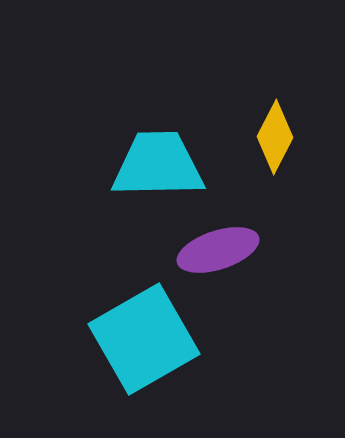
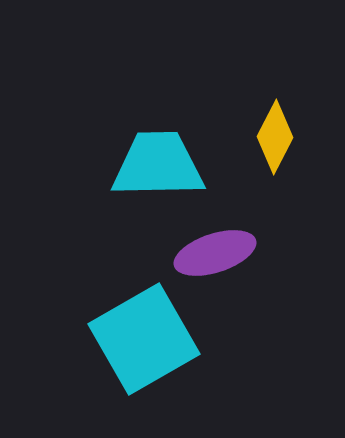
purple ellipse: moved 3 px left, 3 px down
